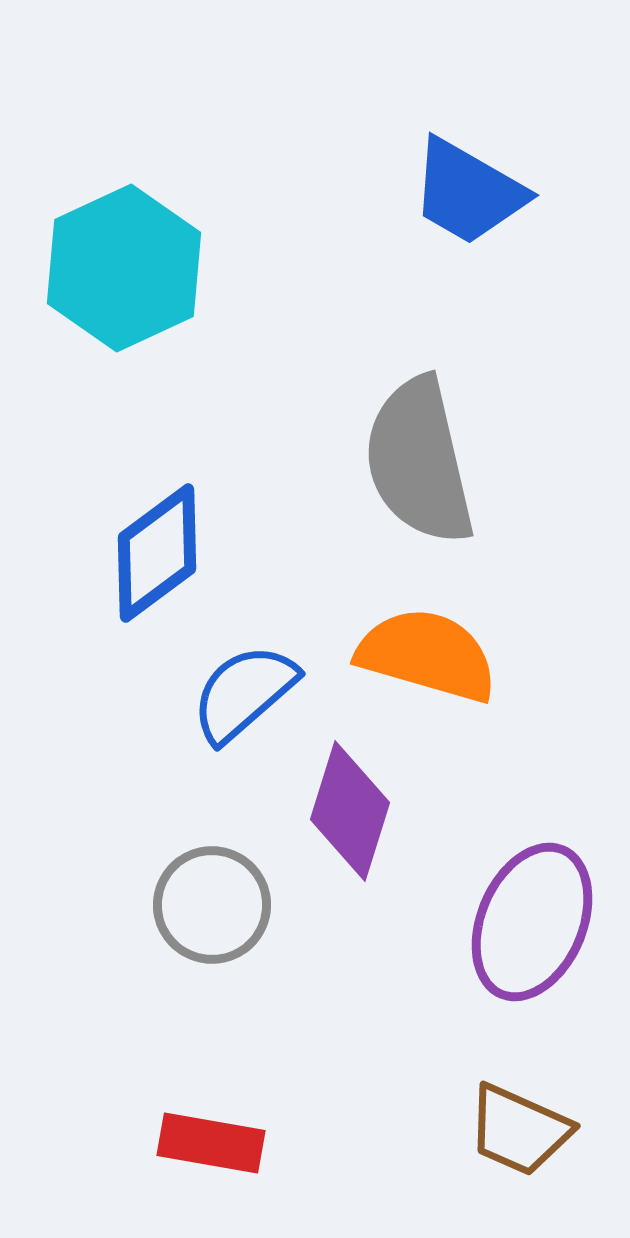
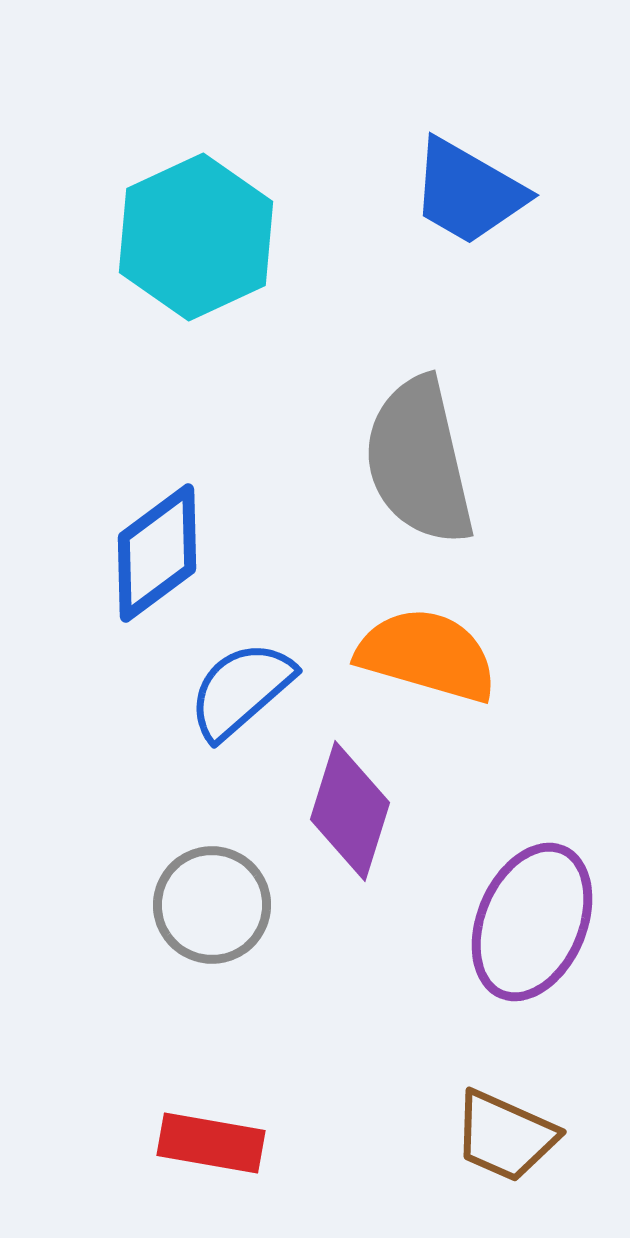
cyan hexagon: moved 72 px right, 31 px up
blue semicircle: moved 3 px left, 3 px up
brown trapezoid: moved 14 px left, 6 px down
